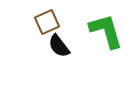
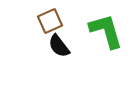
brown square: moved 3 px right, 1 px up
